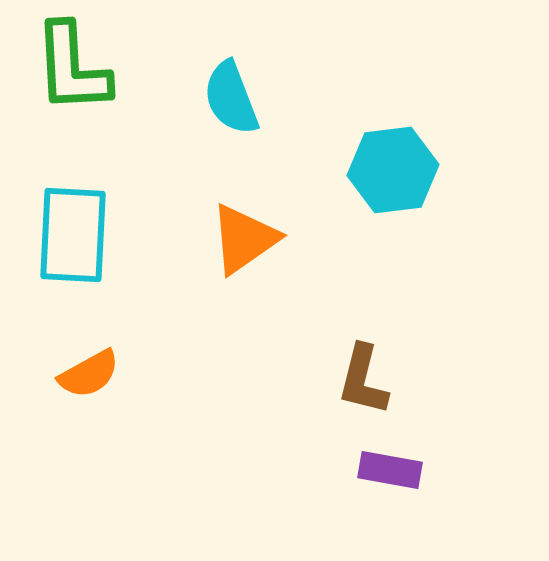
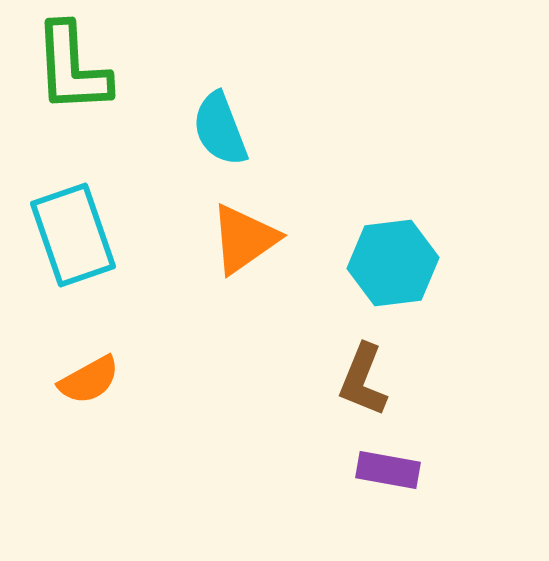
cyan semicircle: moved 11 px left, 31 px down
cyan hexagon: moved 93 px down
cyan rectangle: rotated 22 degrees counterclockwise
orange semicircle: moved 6 px down
brown L-shape: rotated 8 degrees clockwise
purple rectangle: moved 2 px left
